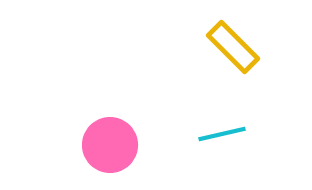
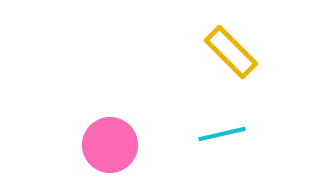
yellow rectangle: moved 2 px left, 5 px down
